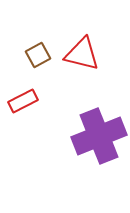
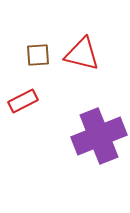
brown square: rotated 25 degrees clockwise
